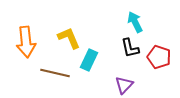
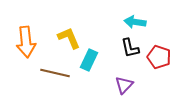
cyan arrow: rotated 55 degrees counterclockwise
